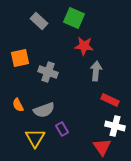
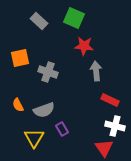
gray arrow: rotated 12 degrees counterclockwise
yellow triangle: moved 1 px left
red triangle: moved 2 px right, 1 px down
